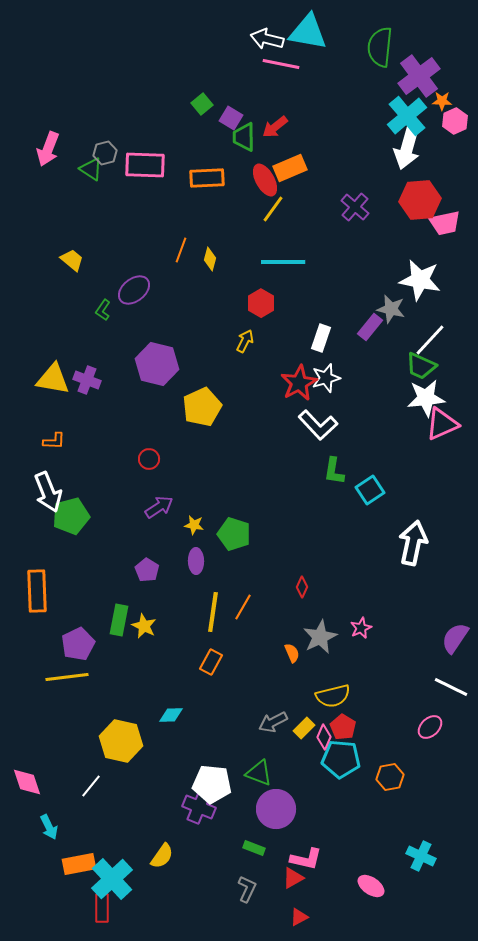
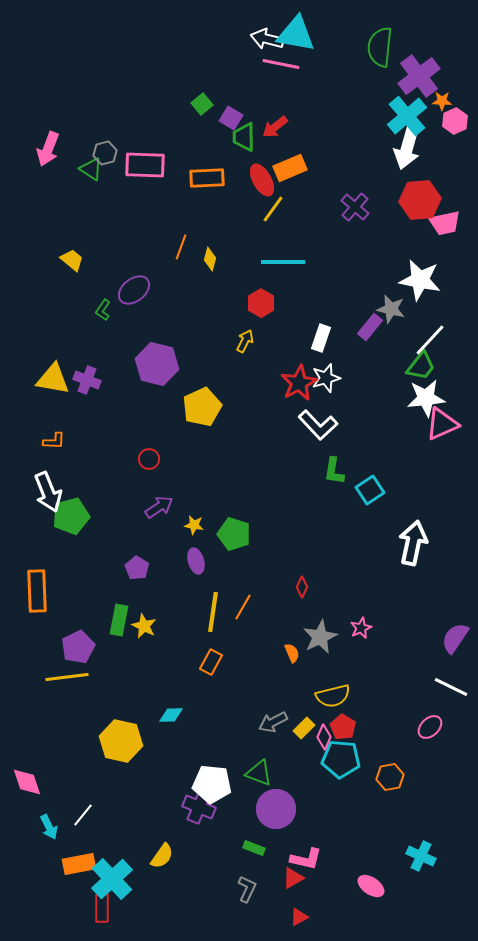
cyan triangle at (308, 32): moved 12 px left, 2 px down
red ellipse at (265, 180): moved 3 px left
orange line at (181, 250): moved 3 px up
green trapezoid at (421, 366): rotated 76 degrees counterclockwise
purple ellipse at (196, 561): rotated 15 degrees counterclockwise
purple pentagon at (147, 570): moved 10 px left, 2 px up
purple pentagon at (78, 644): moved 3 px down
white line at (91, 786): moved 8 px left, 29 px down
